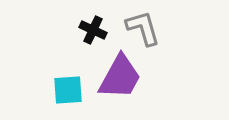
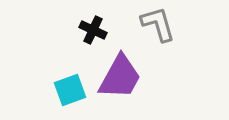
gray L-shape: moved 15 px right, 4 px up
cyan square: moved 2 px right; rotated 16 degrees counterclockwise
